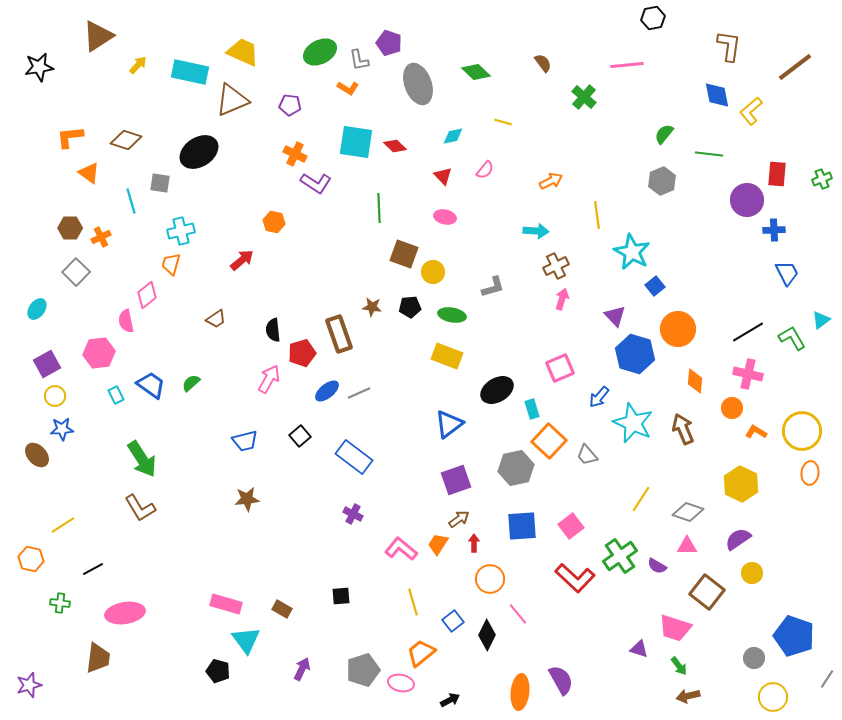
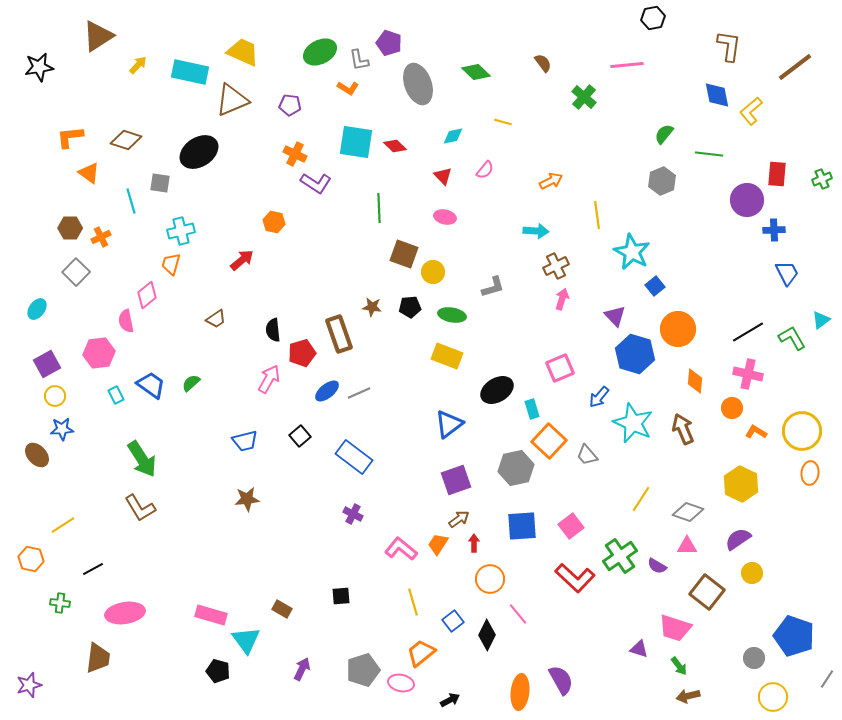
pink rectangle at (226, 604): moved 15 px left, 11 px down
